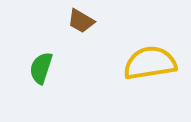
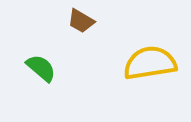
green semicircle: rotated 112 degrees clockwise
